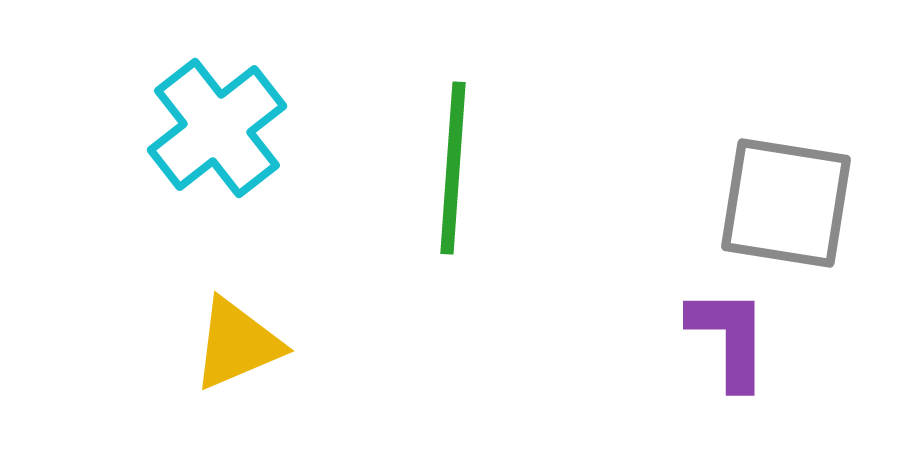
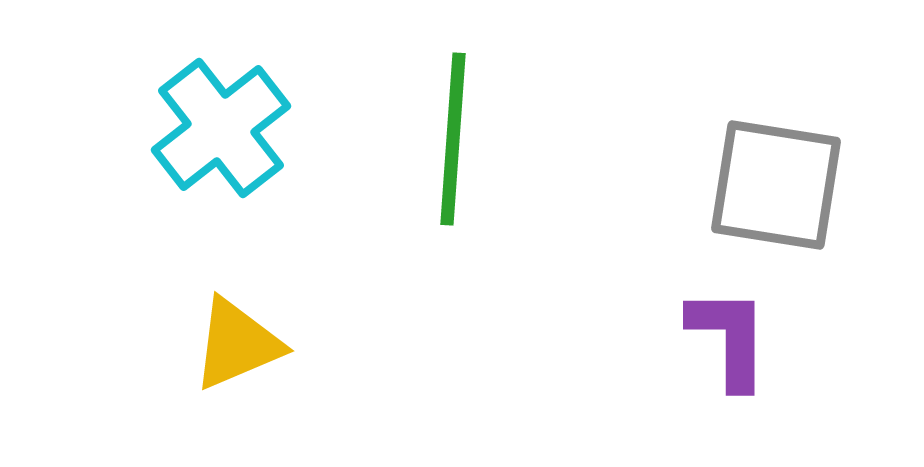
cyan cross: moved 4 px right
green line: moved 29 px up
gray square: moved 10 px left, 18 px up
